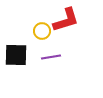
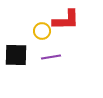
red L-shape: rotated 16 degrees clockwise
